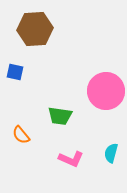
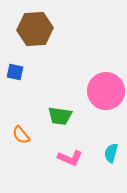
pink L-shape: moved 1 px left, 1 px up
